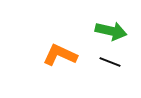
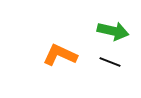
green arrow: moved 2 px right
